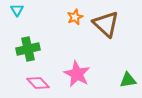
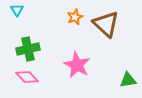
pink star: moved 9 px up
pink diamond: moved 11 px left, 6 px up
